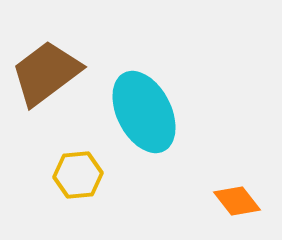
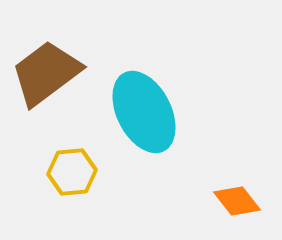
yellow hexagon: moved 6 px left, 3 px up
